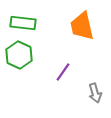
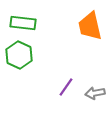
orange trapezoid: moved 8 px right
purple line: moved 3 px right, 15 px down
gray arrow: rotated 96 degrees clockwise
